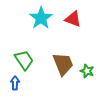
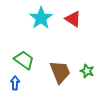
red triangle: rotated 12 degrees clockwise
green trapezoid: rotated 20 degrees counterclockwise
brown trapezoid: moved 3 px left, 8 px down
